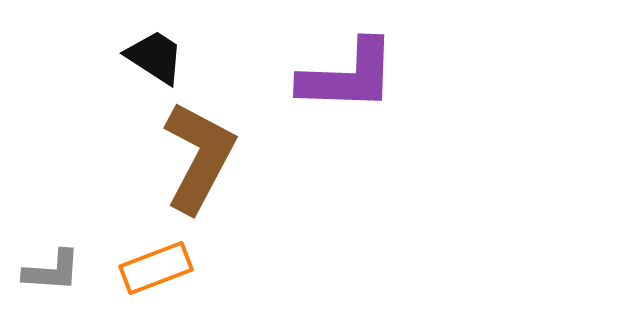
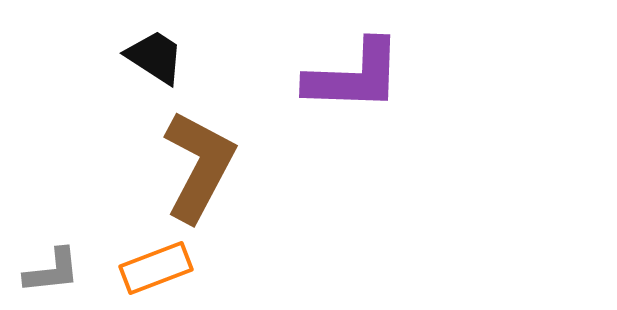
purple L-shape: moved 6 px right
brown L-shape: moved 9 px down
gray L-shape: rotated 10 degrees counterclockwise
